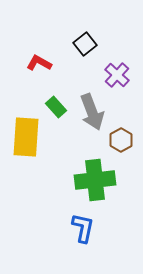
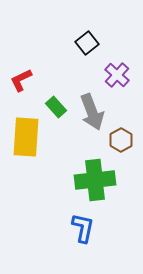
black square: moved 2 px right, 1 px up
red L-shape: moved 18 px left, 17 px down; rotated 55 degrees counterclockwise
